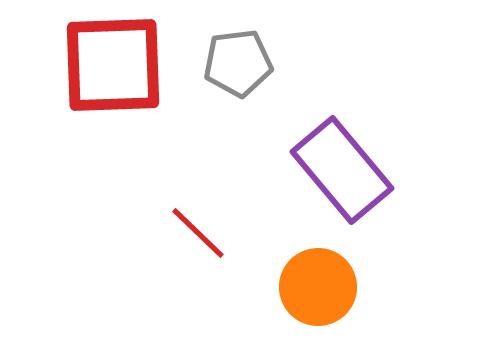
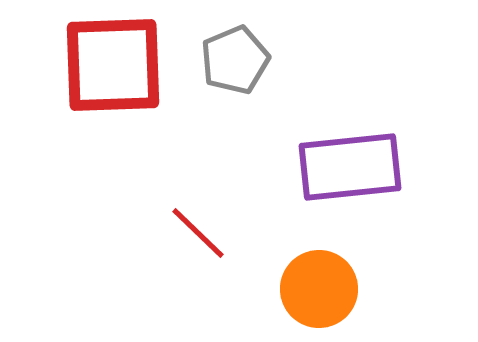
gray pentagon: moved 3 px left, 3 px up; rotated 16 degrees counterclockwise
purple rectangle: moved 8 px right, 3 px up; rotated 56 degrees counterclockwise
orange circle: moved 1 px right, 2 px down
